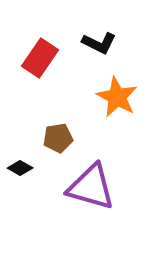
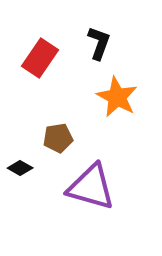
black L-shape: rotated 96 degrees counterclockwise
